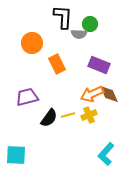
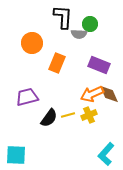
orange rectangle: moved 1 px up; rotated 48 degrees clockwise
